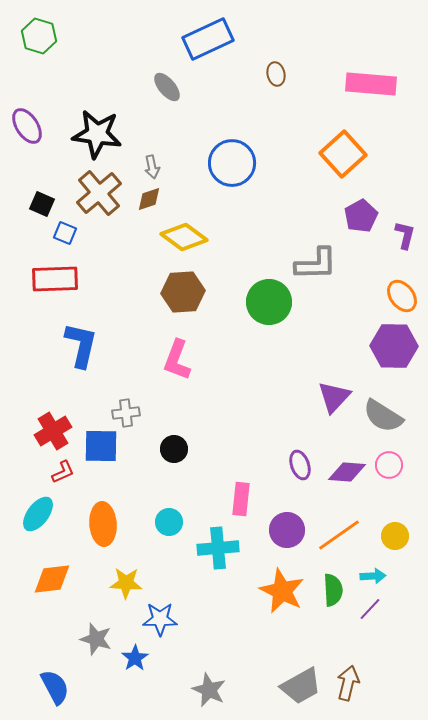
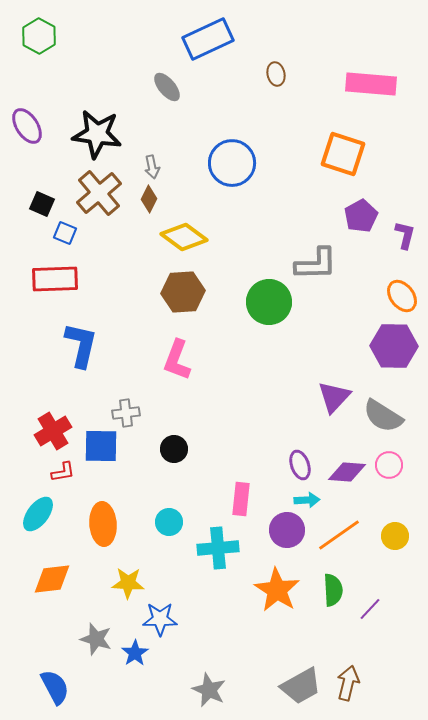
green hexagon at (39, 36): rotated 12 degrees clockwise
orange square at (343, 154): rotated 30 degrees counterclockwise
brown diamond at (149, 199): rotated 44 degrees counterclockwise
red L-shape at (63, 472): rotated 15 degrees clockwise
cyan arrow at (373, 576): moved 66 px left, 76 px up
yellow star at (126, 583): moved 2 px right
orange star at (282, 591): moved 5 px left, 1 px up; rotated 6 degrees clockwise
blue star at (135, 658): moved 5 px up
